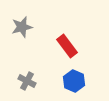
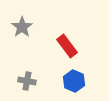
gray star: rotated 20 degrees counterclockwise
gray cross: rotated 18 degrees counterclockwise
